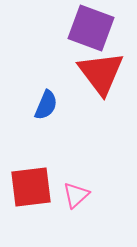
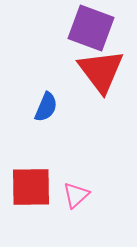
red triangle: moved 2 px up
blue semicircle: moved 2 px down
red square: rotated 6 degrees clockwise
